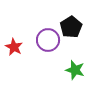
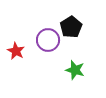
red star: moved 2 px right, 4 px down
